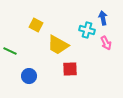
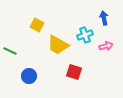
blue arrow: moved 1 px right
yellow square: moved 1 px right
cyan cross: moved 2 px left, 5 px down; rotated 35 degrees counterclockwise
pink arrow: moved 3 px down; rotated 80 degrees counterclockwise
red square: moved 4 px right, 3 px down; rotated 21 degrees clockwise
